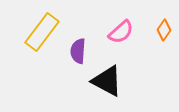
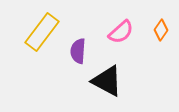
orange diamond: moved 3 px left
